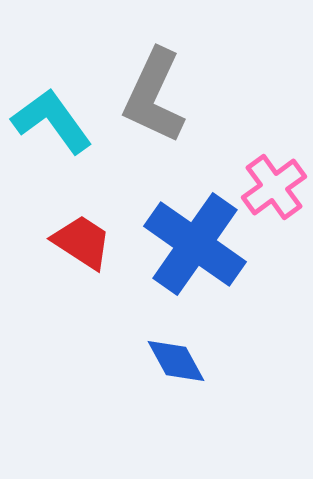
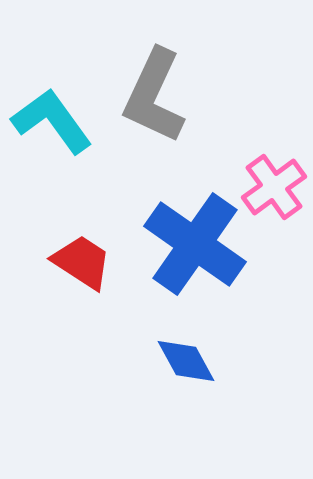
red trapezoid: moved 20 px down
blue diamond: moved 10 px right
